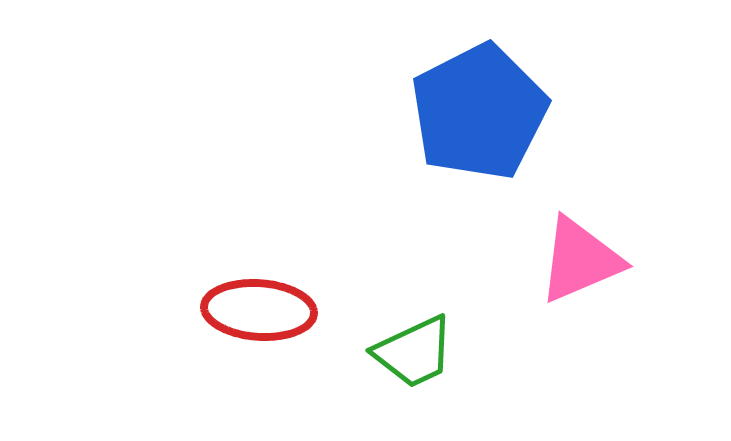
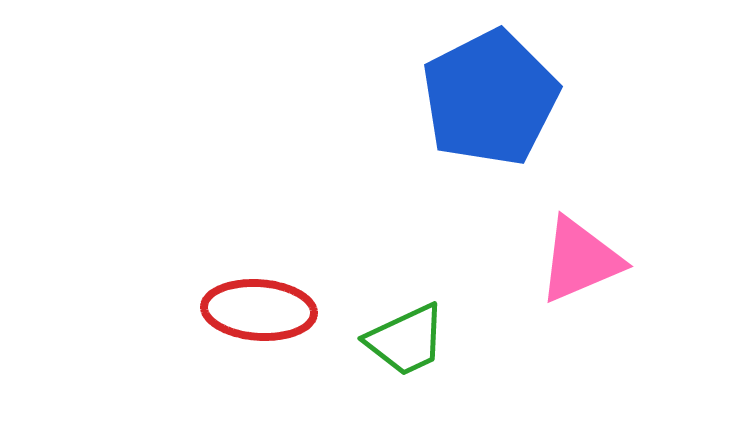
blue pentagon: moved 11 px right, 14 px up
green trapezoid: moved 8 px left, 12 px up
